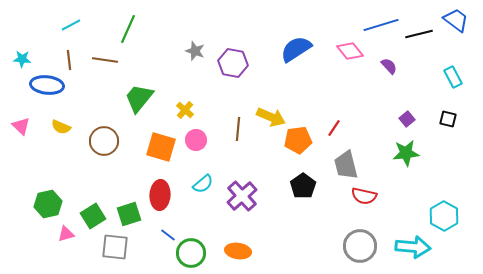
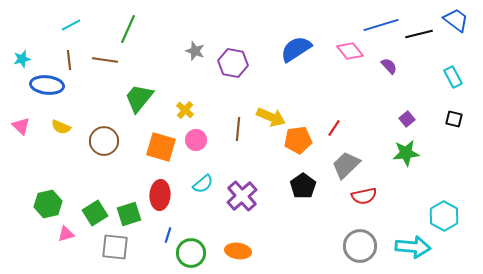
cyan star at (22, 59): rotated 18 degrees counterclockwise
black square at (448, 119): moved 6 px right
gray trapezoid at (346, 165): rotated 60 degrees clockwise
red semicircle at (364, 196): rotated 25 degrees counterclockwise
green square at (93, 216): moved 2 px right, 3 px up
blue line at (168, 235): rotated 70 degrees clockwise
